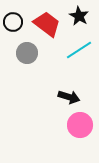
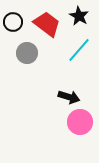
cyan line: rotated 16 degrees counterclockwise
pink circle: moved 3 px up
